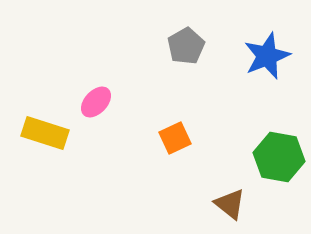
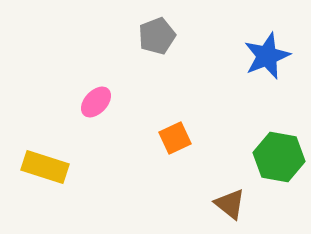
gray pentagon: moved 29 px left, 10 px up; rotated 9 degrees clockwise
yellow rectangle: moved 34 px down
